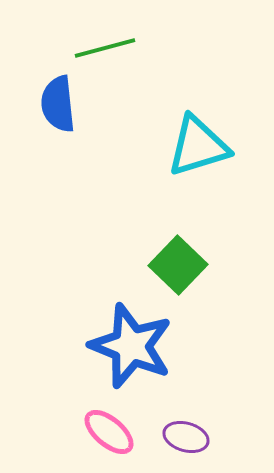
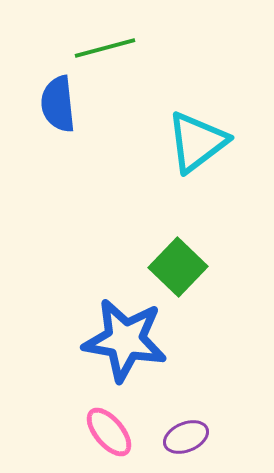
cyan triangle: moved 1 px left, 4 px up; rotated 20 degrees counterclockwise
green square: moved 2 px down
blue star: moved 6 px left, 6 px up; rotated 12 degrees counterclockwise
pink ellipse: rotated 10 degrees clockwise
purple ellipse: rotated 39 degrees counterclockwise
